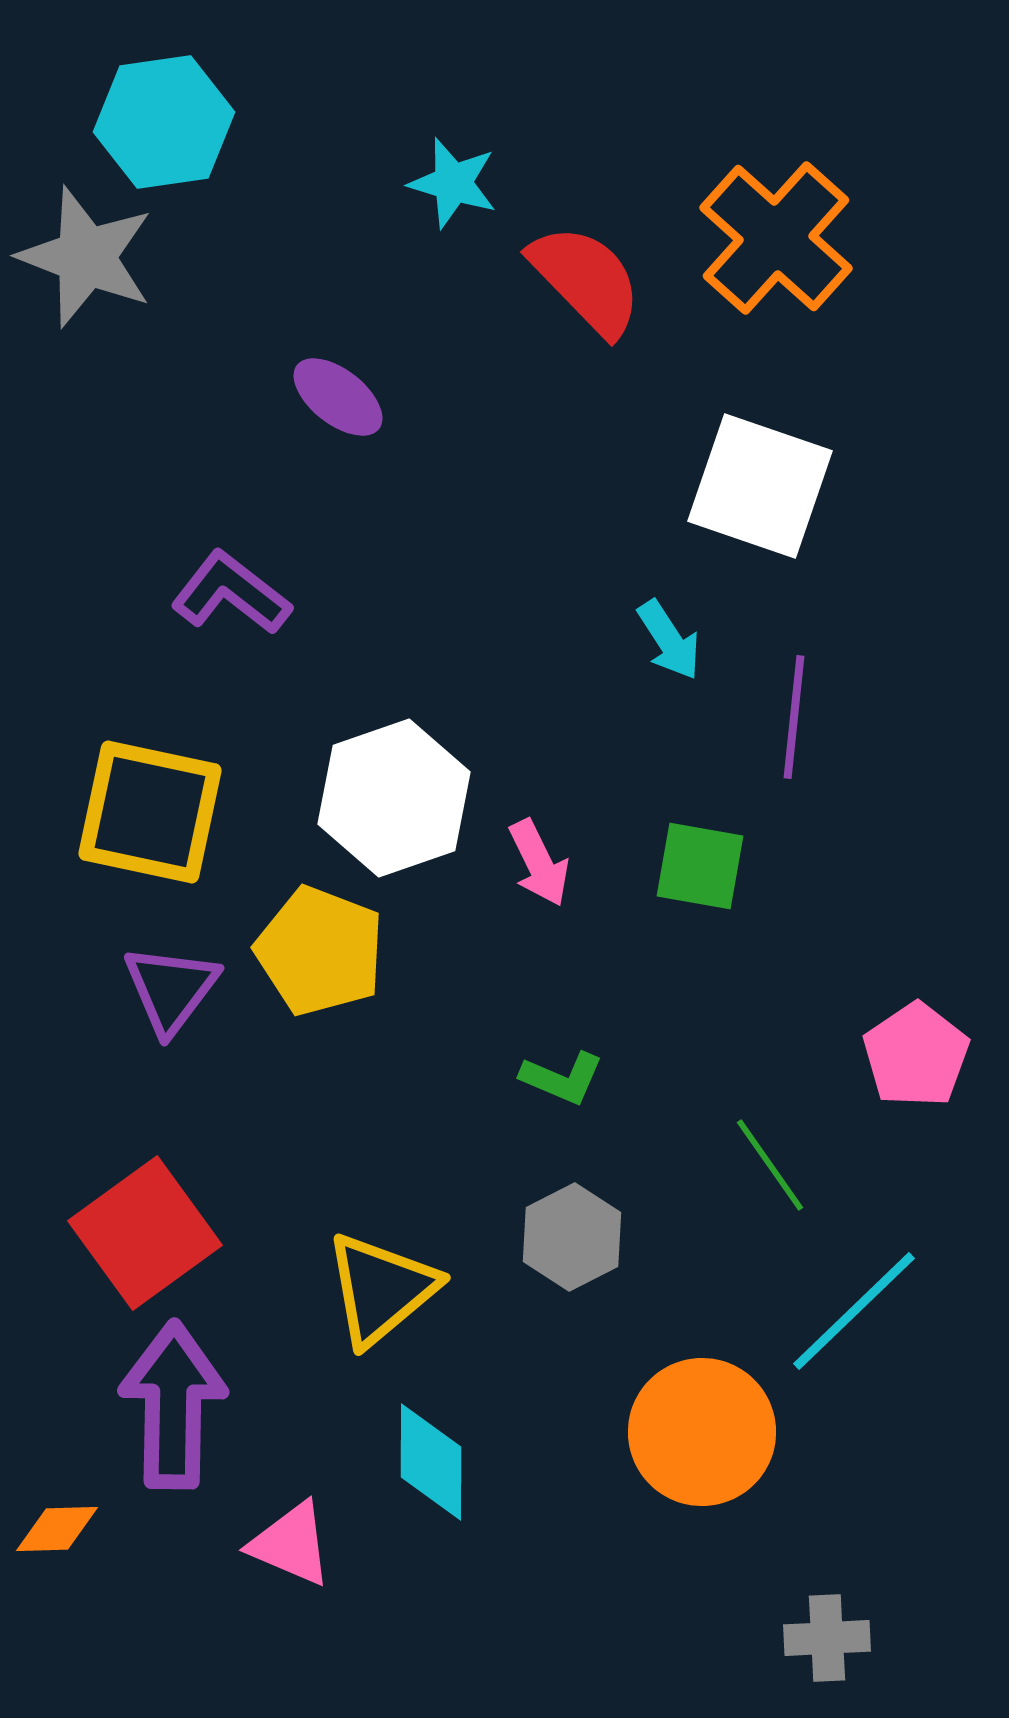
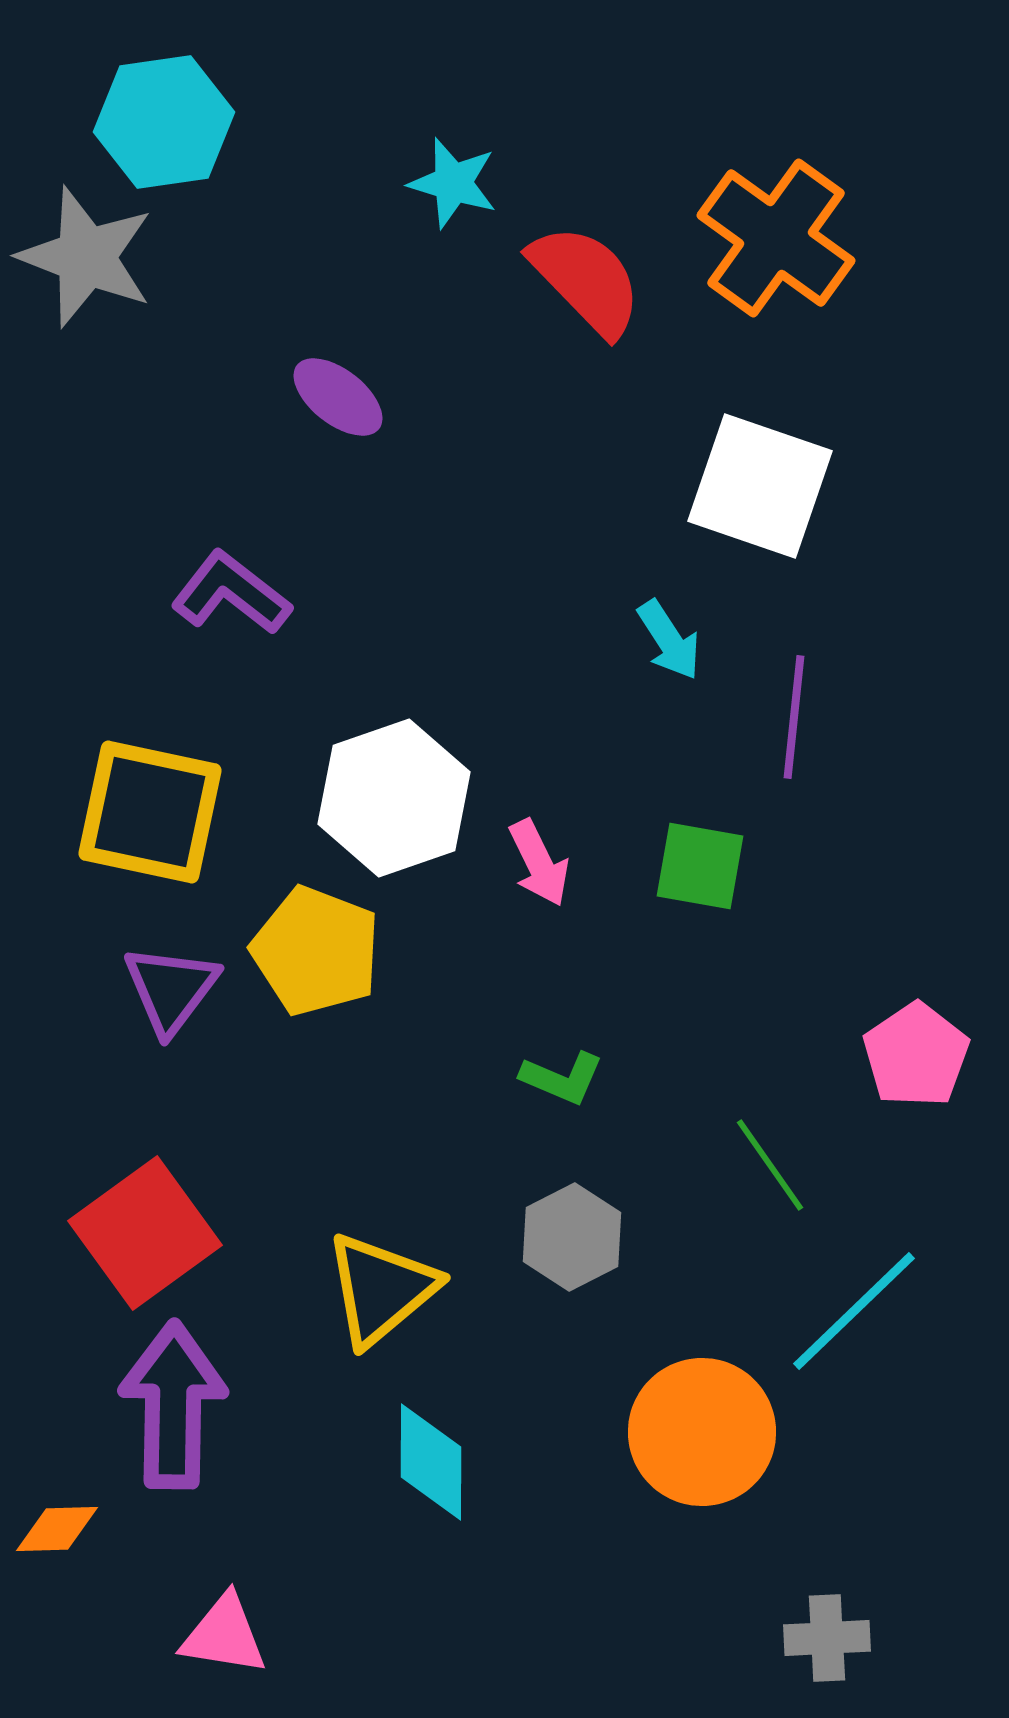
orange cross: rotated 6 degrees counterclockwise
yellow pentagon: moved 4 px left
pink triangle: moved 67 px left, 91 px down; rotated 14 degrees counterclockwise
